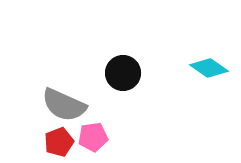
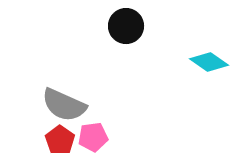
cyan diamond: moved 6 px up
black circle: moved 3 px right, 47 px up
red pentagon: moved 1 px right, 2 px up; rotated 16 degrees counterclockwise
